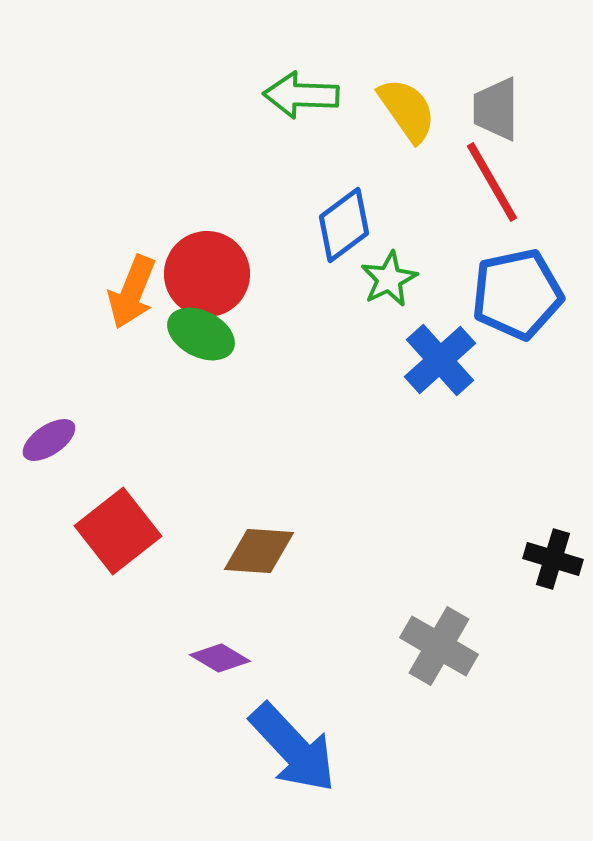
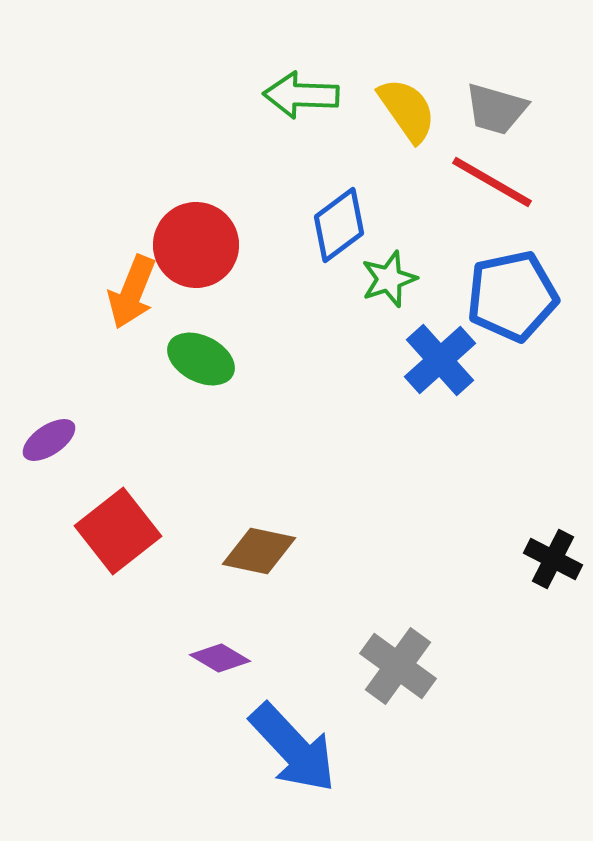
gray trapezoid: rotated 74 degrees counterclockwise
red line: rotated 30 degrees counterclockwise
blue diamond: moved 5 px left
red circle: moved 11 px left, 29 px up
green star: rotated 8 degrees clockwise
blue pentagon: moved 5 px left, 2 px down
green ellipse: moved 25 px down
brown diamond: rotated 8 degrees clockwise
black cross: rotated 10 degrees clockwise
gray cross: moved 41 px left, 20 px down; rotated 6 degrees clockwise
